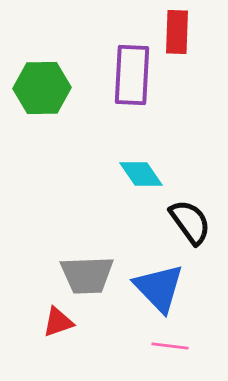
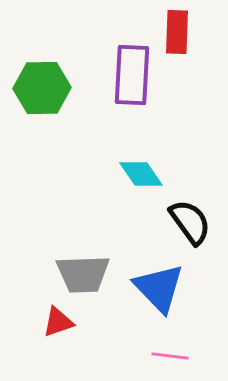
gray trapezoid: moved 4 px left, 1 px up
pink line: moved 10 px down
